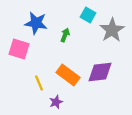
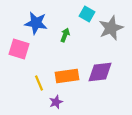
cyan square: moved 1 px left, 1 px up
gray star: moved 1 px left, 2 px up; rotated 10 degrees clockwise
orange rectangle: moved 1 px left, 1 px down; rotated 45 degrees counterclockwise
